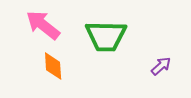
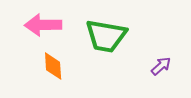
pink arrow: rotated 39 degrees counterclockwise
green trapezoid: rotated 9 degrees clockwise
